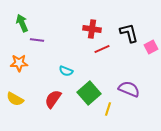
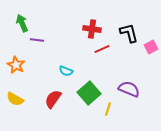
orange star: moved 3 px left, 2 px down; rotated 30 degrees clockwise
